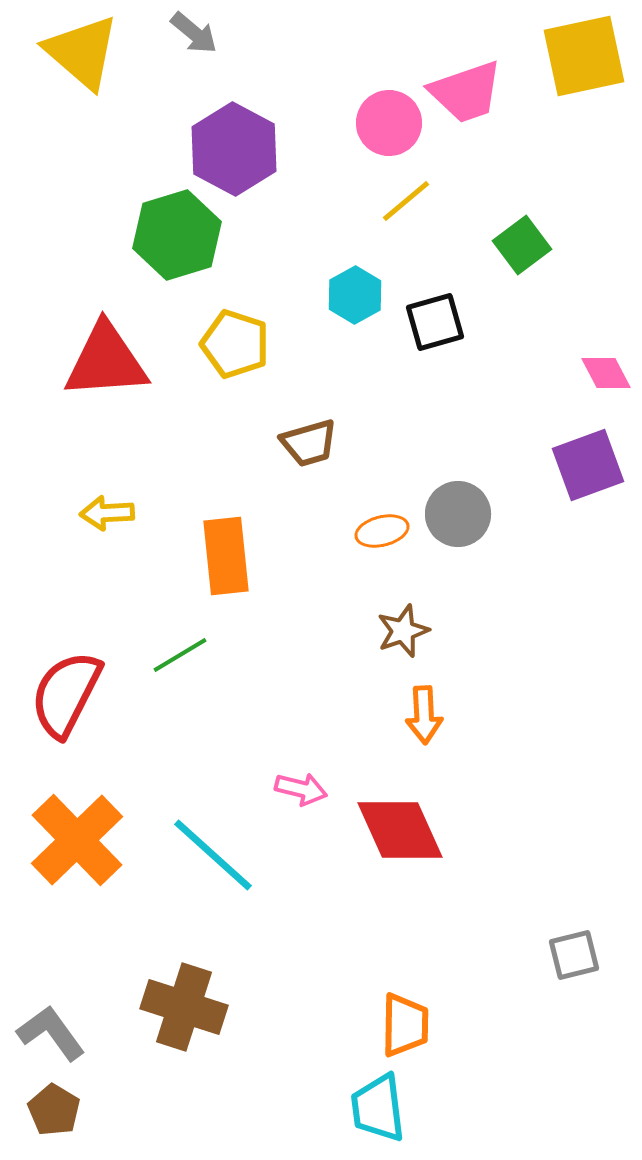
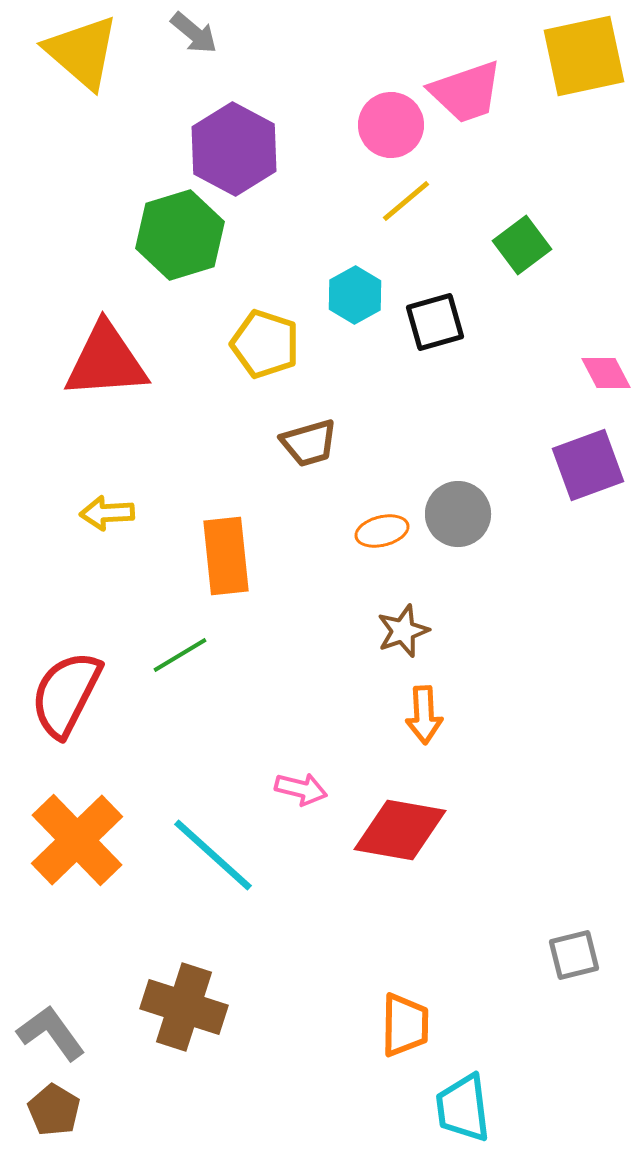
pink circle: moved 2 px right, 2 px down
green hexagon: moved 3 px right
yellow pentagon: moved 30 px right
red diamond: rotated 56 degrees counterclockwise
cyan trapezoid: moved 85 px right
